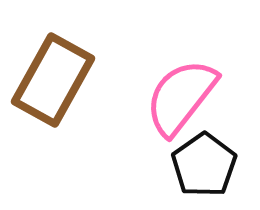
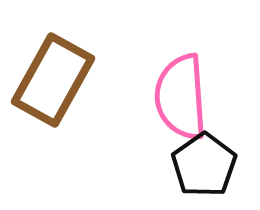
pink semicircle: rotated 42 degrees counterclockwise
